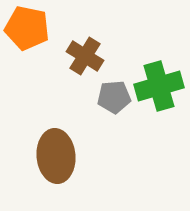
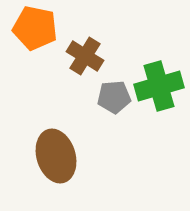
orange pentagon: moved 8 px right
brown ellipse: rotated 12 degrees counterclockwise
